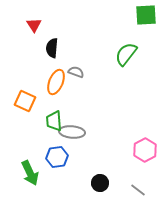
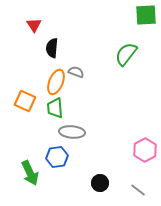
green trapezoid: moved 1 px right, 13 px up
